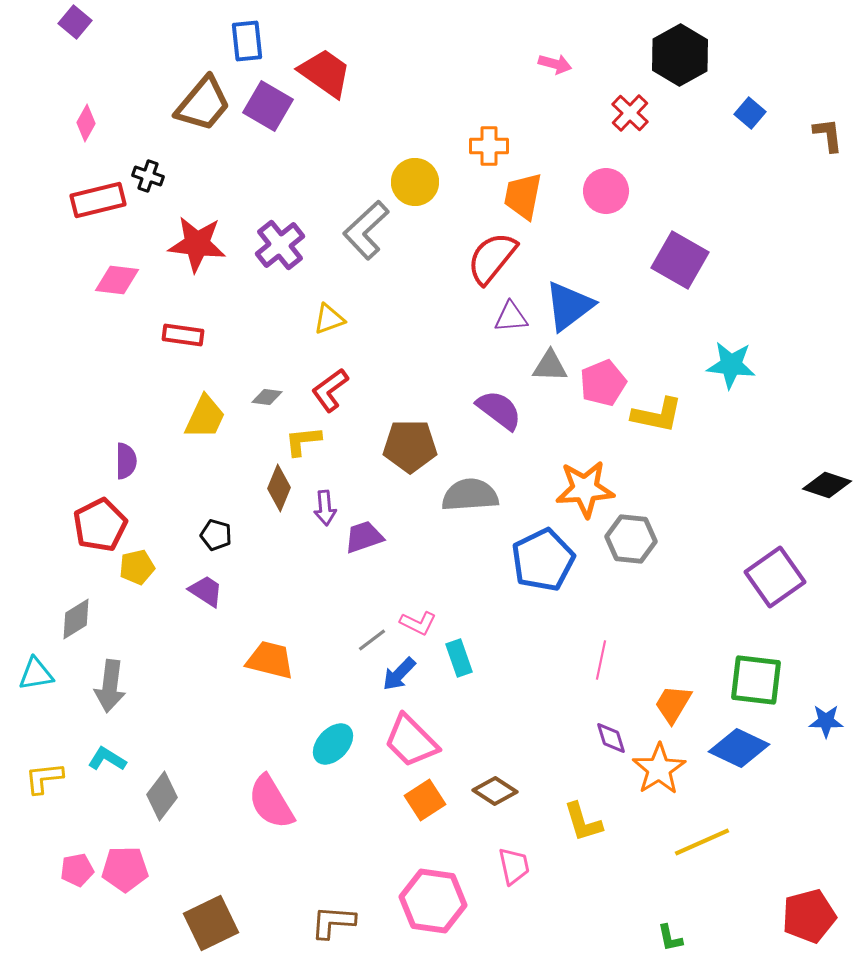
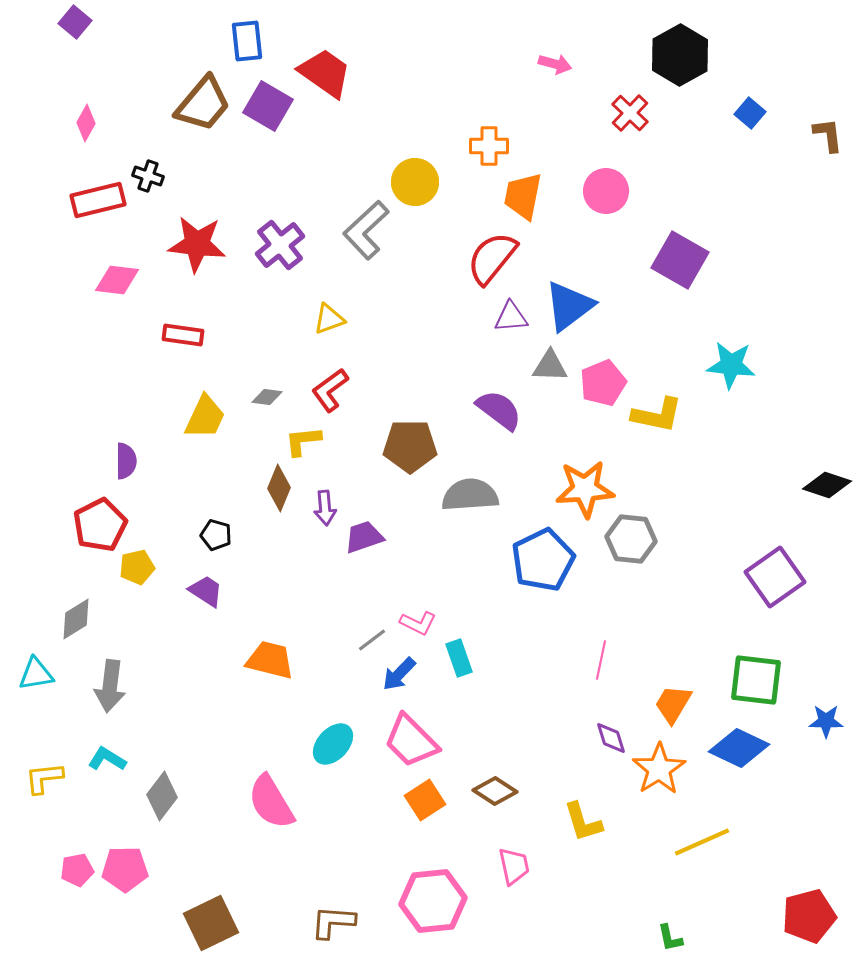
pink hexagon at (433, 901): rotated 14 degrees counterclockwise
